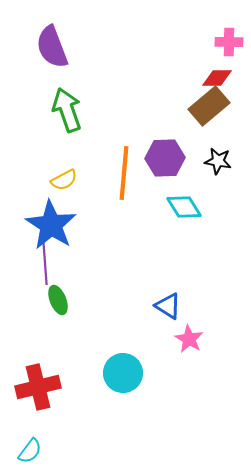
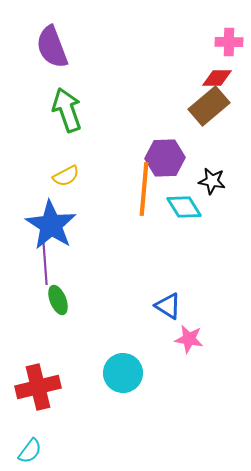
black star: moved 6 px left, 20 px down
orange line: moved 20 px right, 16 px down
yellow semicircle: moved 2 px right, 4 px up
pink star: rotated 20 degrees counterclockwise
